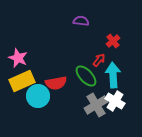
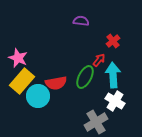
green ellipse: moved 1 px left, 1 px down; rotated 70 degrees clockwise
yellow rectangle: rotated 25 degrees counterclockwise
gray cross: moved 17 px down
